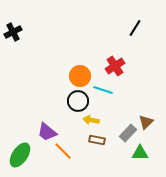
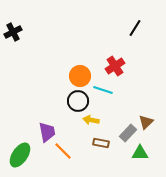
purple trapezoid: rotated 140 degrees counterclockwise
brown rectangle: moved 4 px right, 3 px down
